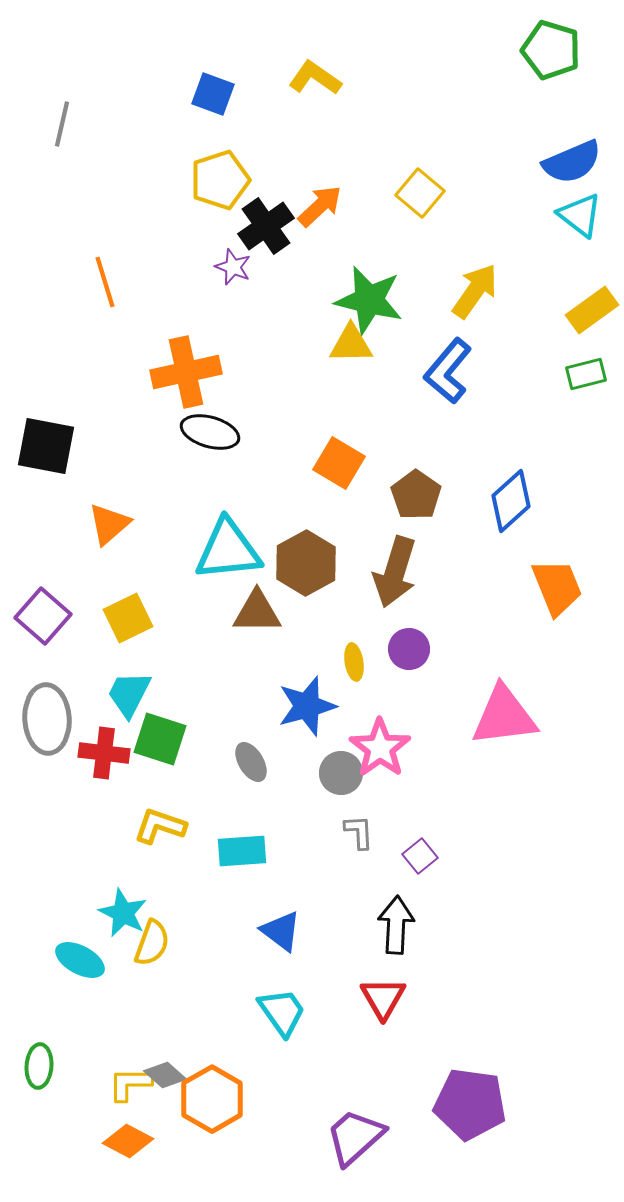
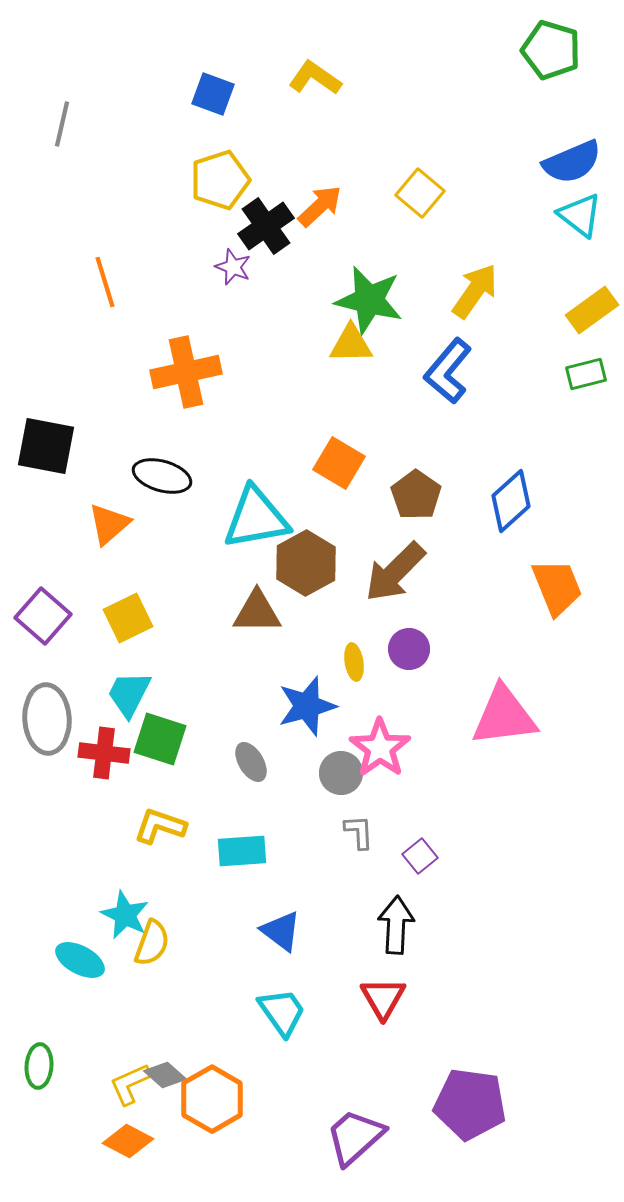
black ellipse at (210, 432): moved 48 px left, 44 px down
cyan triangle at (228, 550): moved 28 px right, 32 px up; rotated 4 degrees counterclockwise
brown arrow at (395, 572): rotated 28 degrees clockwise
cyan star at (123, 913): moved 2 px right, 2 px down
yellow L-shape at (130, 1084): rotated 24 degrees counterclockwise
